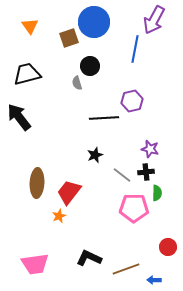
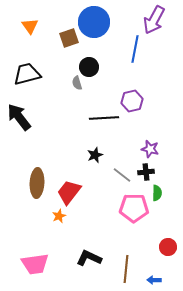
black circle: moved 1 px left, 1 px down
brown line: rotated 64 degrees counterclockwise
